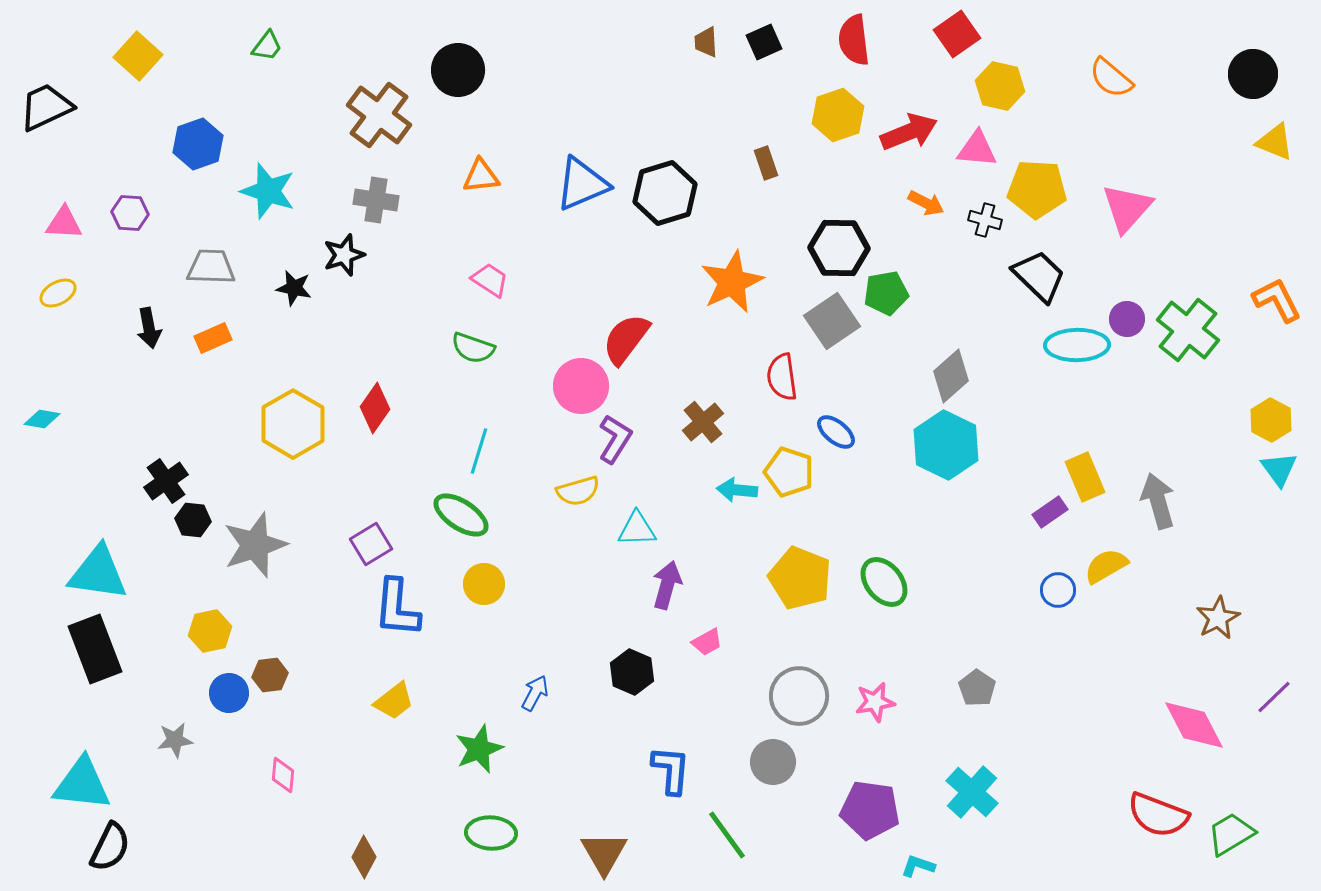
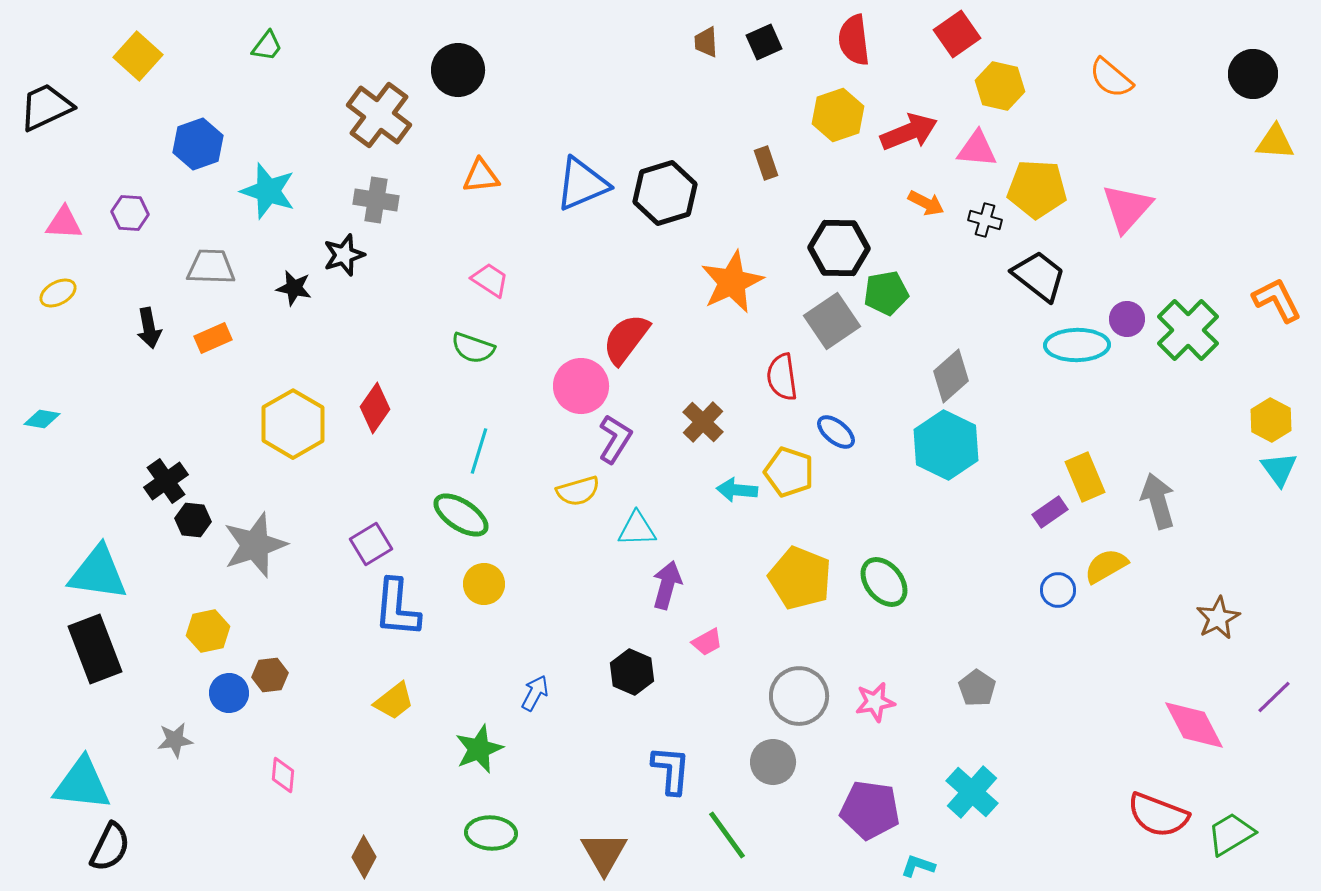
yellow triangle at (1275, 142): rotated 18 degrees counterclockwise
black trapezoid at (1039, 276): rotated 6 degrees counterclockwise
green cross at (1188, 330): rotated 6 degrees clockwise
brown cross at (703, 422): rotated 6 degrees counterclockwise
yellow hexagon at (210, 631): moved 2 px left
